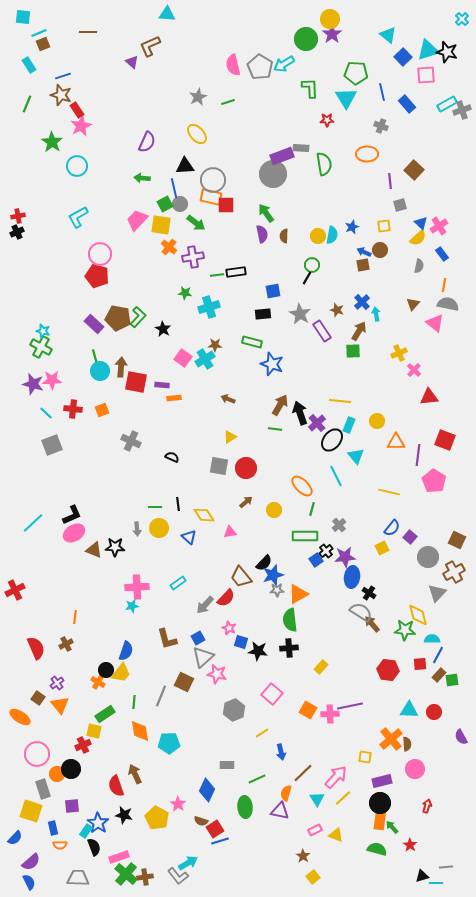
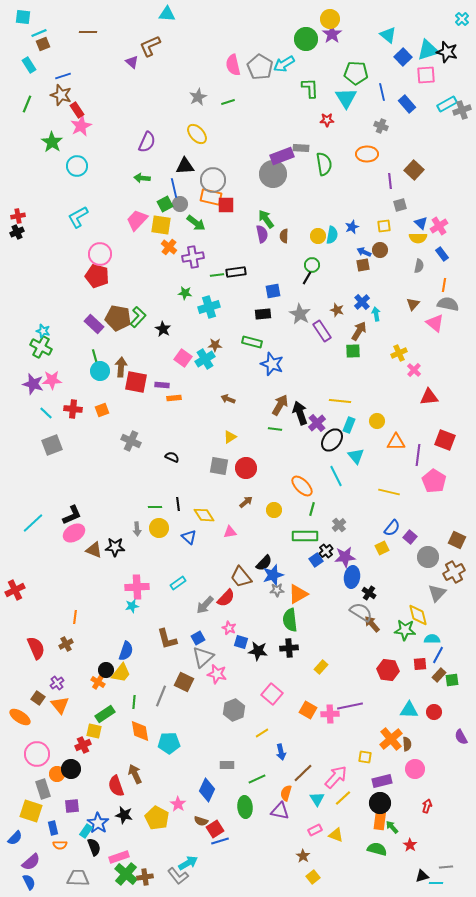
green arrow at (266, 213): moved 6 px down
yellow semicircle at (418, 238): rotated 42 degrees clockwise
